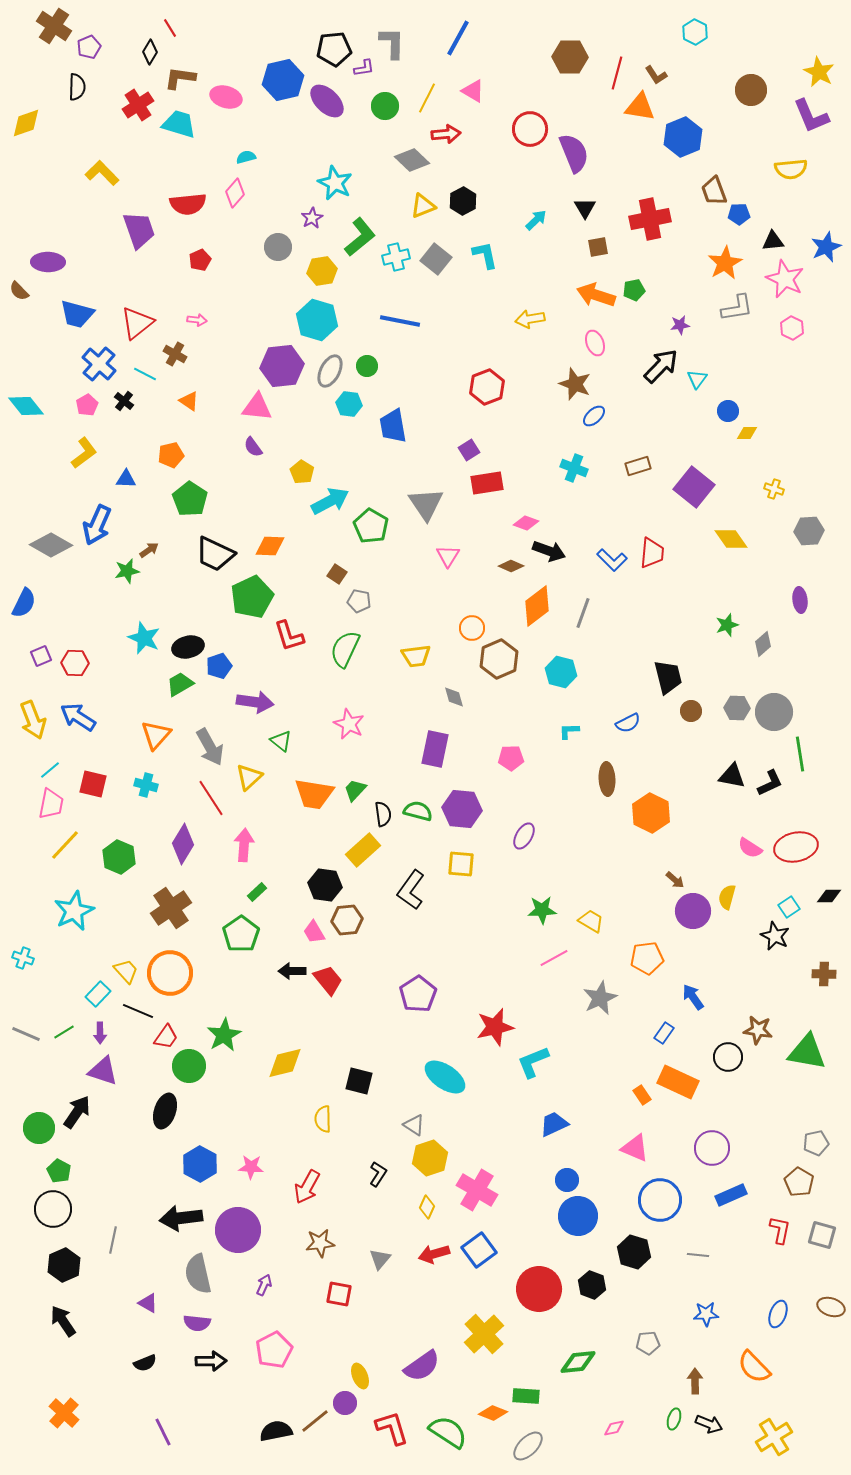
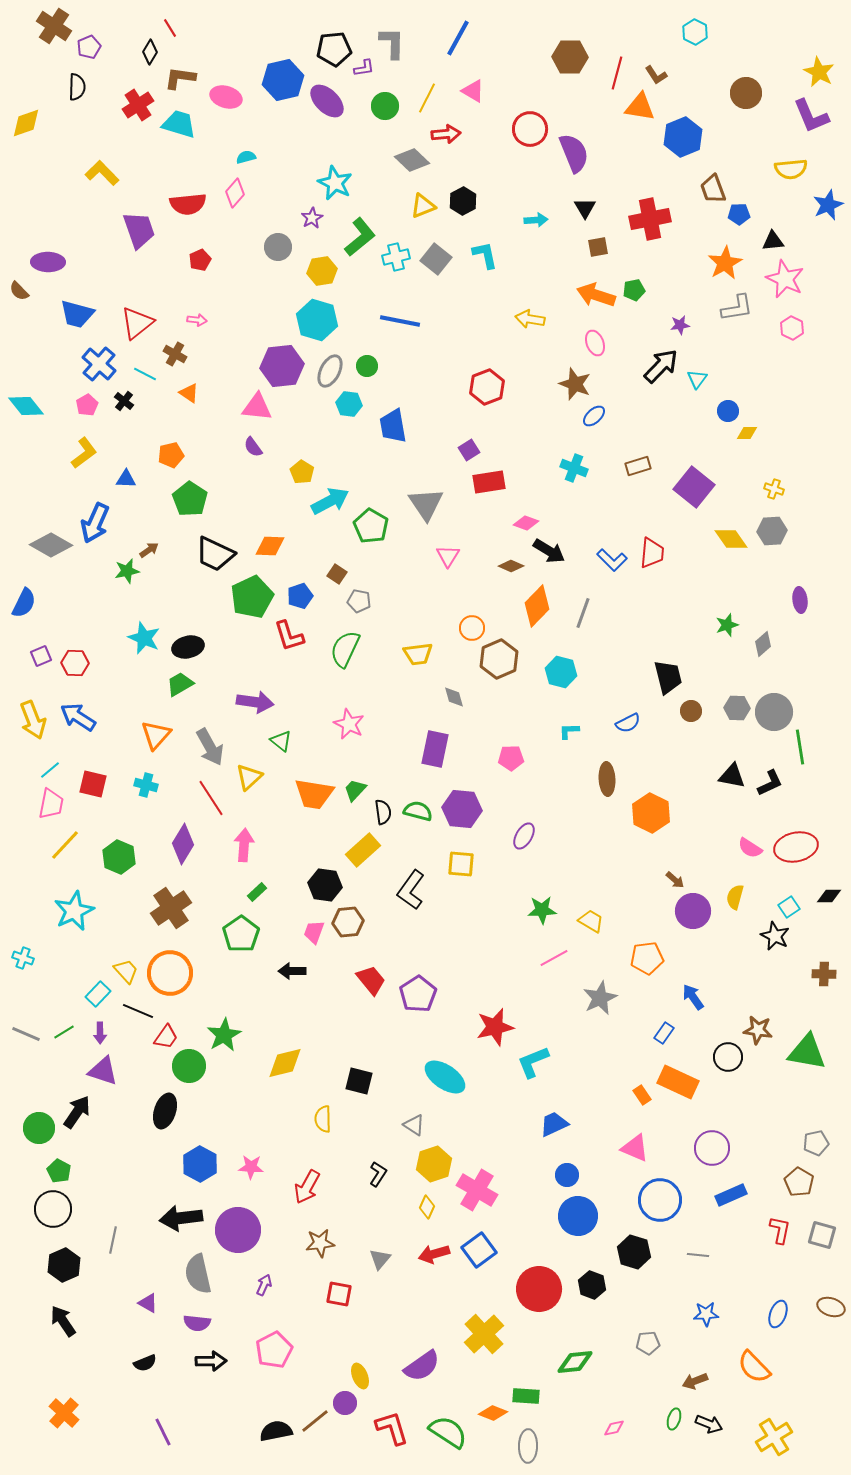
brown circle at (751, 90): moved 5 px left, 3 px down
brown trapezoid at (714, 191): moved 1 px left, 2 px up
cyan arrow at (536, 220): rotated 40 degrees clockwise
blue star at (826, 247): moved 2 px right, 42 px up
yellow arrow at (530, 319): rotated 20 degrees clockwise
orange triangle at (189, 401): moved 8 px up
red rectangle at (487, 483): moved 2 px right, 1 px up
blue arrow at (97, 525): moved 2 px left, 2 px up
gray hexagon at (809, 531): moved 37 px left
black arrow at (549, 551): rotated 12 degrees clockwise
orange diamond at (537, 606): rotated 9 degrees counterclockwise
yellow trapezoid at (416, 656): moved 2 px right, 2 px up
blue pentagon at (219, 666): moved 81 px right, 70 px up
green line at (800, 754): moved 7 px up
black semicircle at (383, 814): moved 2 px up
yellow semicircle at (727, 897): moved 8 px right
brown hexagon at (347, 920): moved 1 px right, 2 px down
pink trapezoid at (314, 932): rotated 50 degrees clockwise
red trapezoid at (328, 980): moved 43 px right
yellow hexagon at (430, 1158): moved 4 px right, 6 px down
blue circle at (567, 1180): moved 5 px up
green diamond at (578, 1362): moved 3 px left
brown arrow at (695, 1381): rotated 110 degrees counterclockwise
gray ellipse at (528, 1446): rotated 44 degrees counterclockwise
